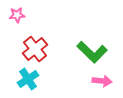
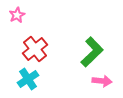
pink star: rotated 21 degrees counterclockwise
green L-shape: rotated 88 degrees counterclockwise
